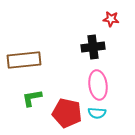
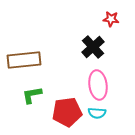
black cross: rotated 35 degrees counterclockwise
green L-shape: moved 3 px up
red pentagon: moved 1 px up; rotated 20 degrees counterclockwise
